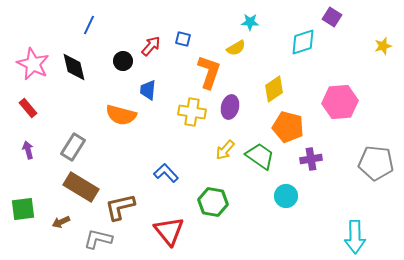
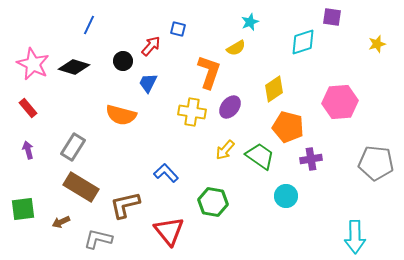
purple square: rotated 24 degrees counterclockwise
cyan star: rotated 24 degrees counterclockwise
blue square: moved 5 px left, 10 px up
yellow star: moved 6 px left, 2 px up
black diamond: rotated 60 degrees counterclockwise
blue trapezoid: moved 7 px up; rotated 20 degrees clockwise
purple ellipse: rotated 25 degrees clockwise
brown L-shape: moved 5 px right, 2 px up
